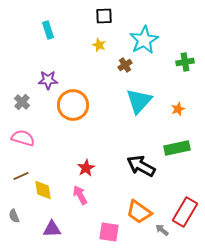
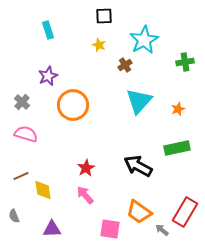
purple star: moved 4 px up; rotated 24 degrees counterclockwise
pink semicircle: moved 3 px right, 4 px up
black arrow: moved 3 px left
pink arrow: moved 5 px right; rotated 12 degrees counterclockwise
pink square: moved 1 px right, 3 px up
